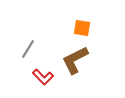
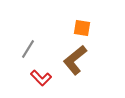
brown L-shape: rotated 12 degrees counterclockwise
red L-shape: moved 2 px left, 1 px down
